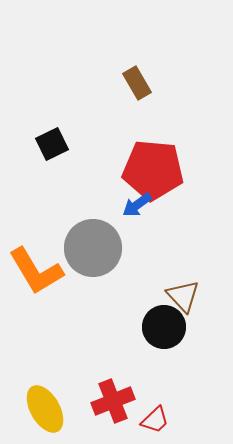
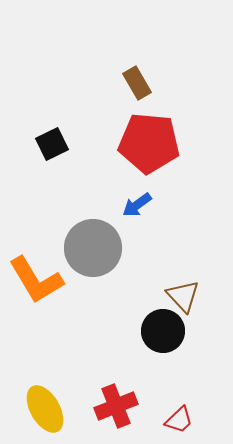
red pentagon: moved 4 px left, 27 px up
orange L-shape: moved 9 px down
black circle: moved 1 px left, 4 px down
red cross: moved 3 px right, 5 px down
red trapezoid: moved 24 px right
